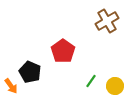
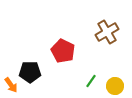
brown cross: moved 11 px down
red pentagon: rotated 10 degrees counterclockwise
black pentagon: rotated 25 degrees counterclockwise
orange arrow: moved 1 px up
